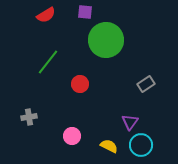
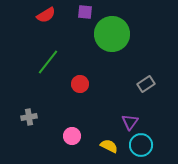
green circle: moved 6 px right, 6 px up
